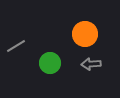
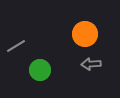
green circle: moved 10 px left, 7 px down
